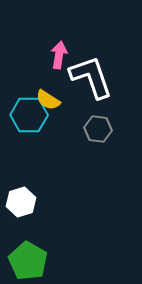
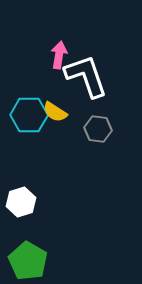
white L-shape: moved 5 px left, 1 px up
yellow semicircle: moved 7 px right, 12 px down
